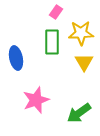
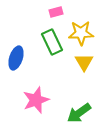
pink rectangle: rotated 40 degrees clockwise
green rectangle: rotated 25 degrees counterclockwise
blue ellipse: rotated 30 degrees clockwise
